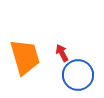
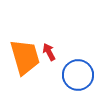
red arrow: moved 13 px left, 1 px up
